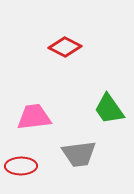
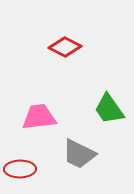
pink trapezoid: moved 5 px right
gray trapezoid: rotated 33 degrees clockwise
red ellipse: moved 1 px left, 3 px down
